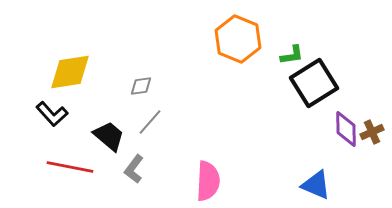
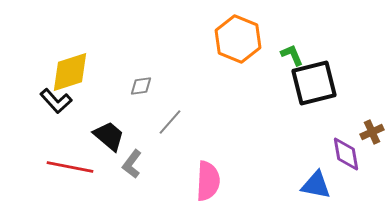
green L-shape: rotated 105 degrees counterclockwise
yellow diamond: rotated 9 degrees counterclockwise
black square: rotated 18 degrees clockwise
black L-shape: moved 4 px right, 13 px up
gray line: moved 20 px right
purple diamond: moved 25 px down; rotated 9 degrees counterclockwise
gray L-shape: moved 2 px left, 5 px up
blue triangle: rotated 12 degrees counterclockwise
